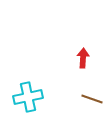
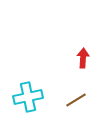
brown line: moved 16 px left, 1 px down; rotated 50 degrees counterclockwise
